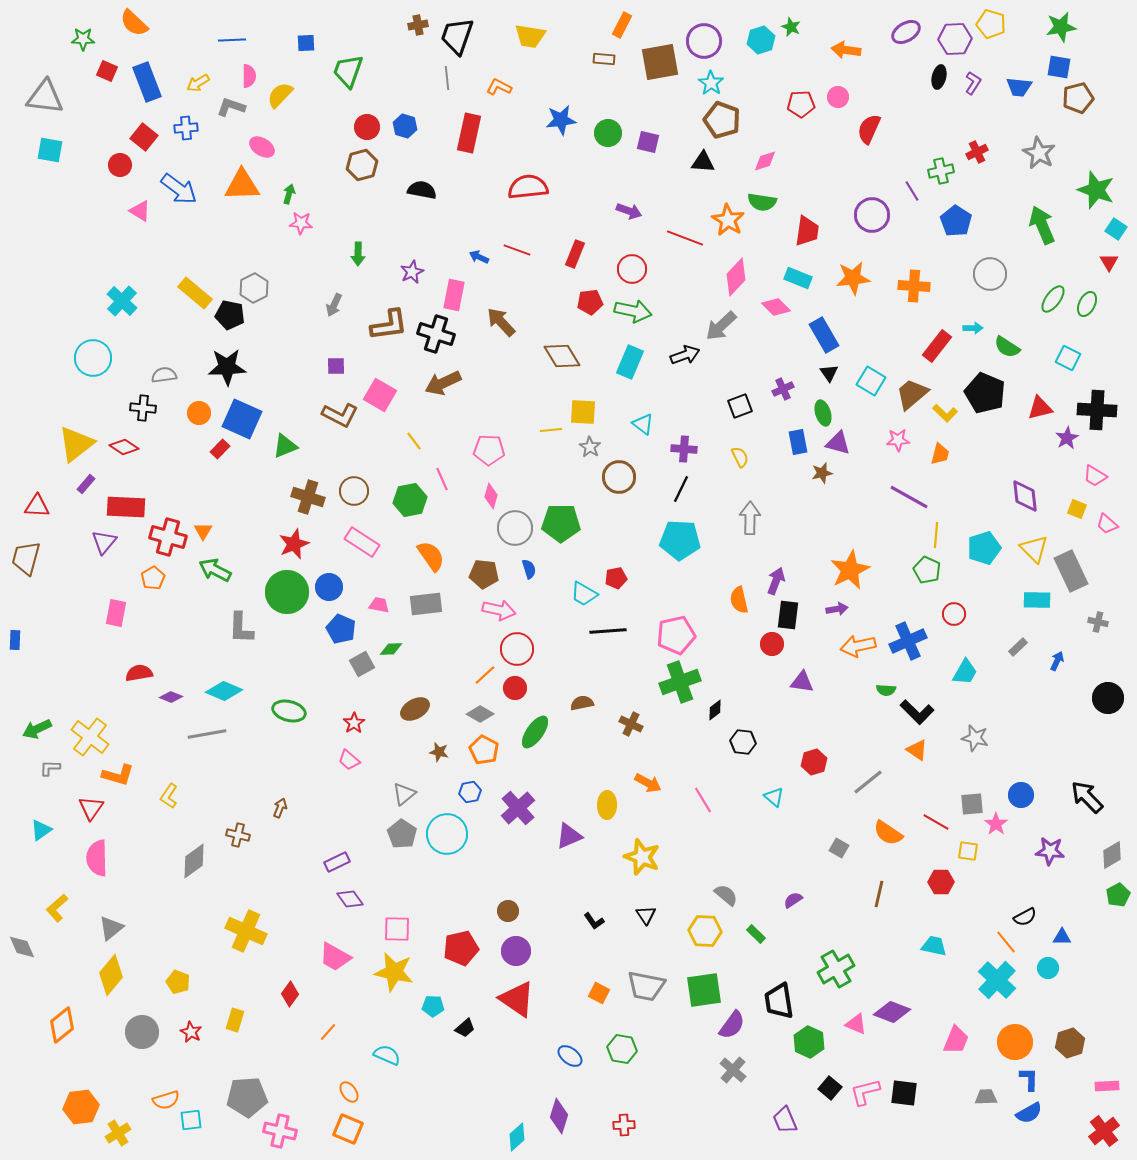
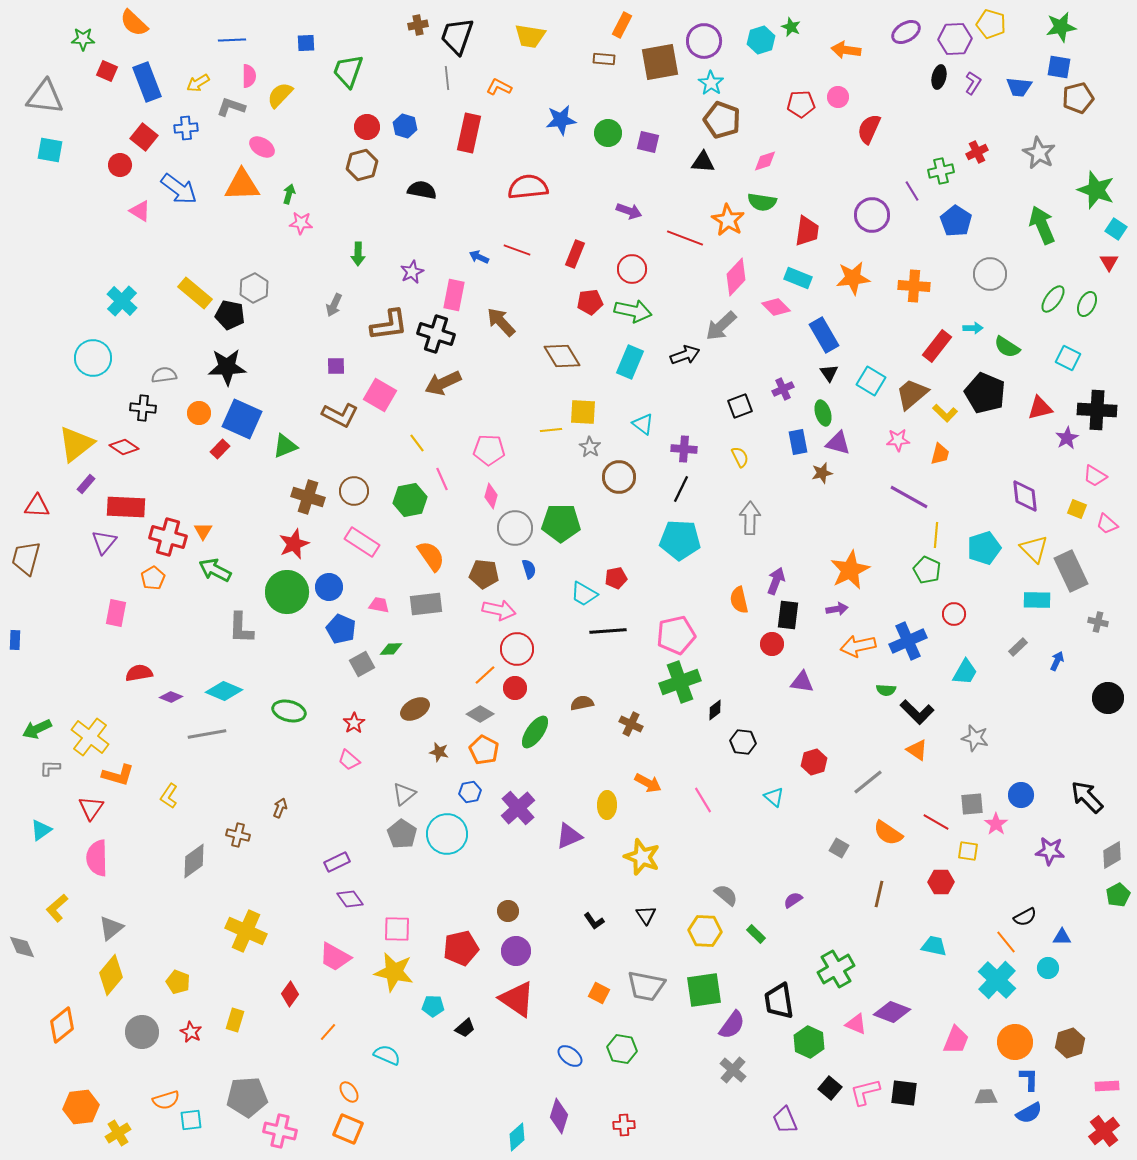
yellow line at (414, 441): moved 3 px right, 2 px down
